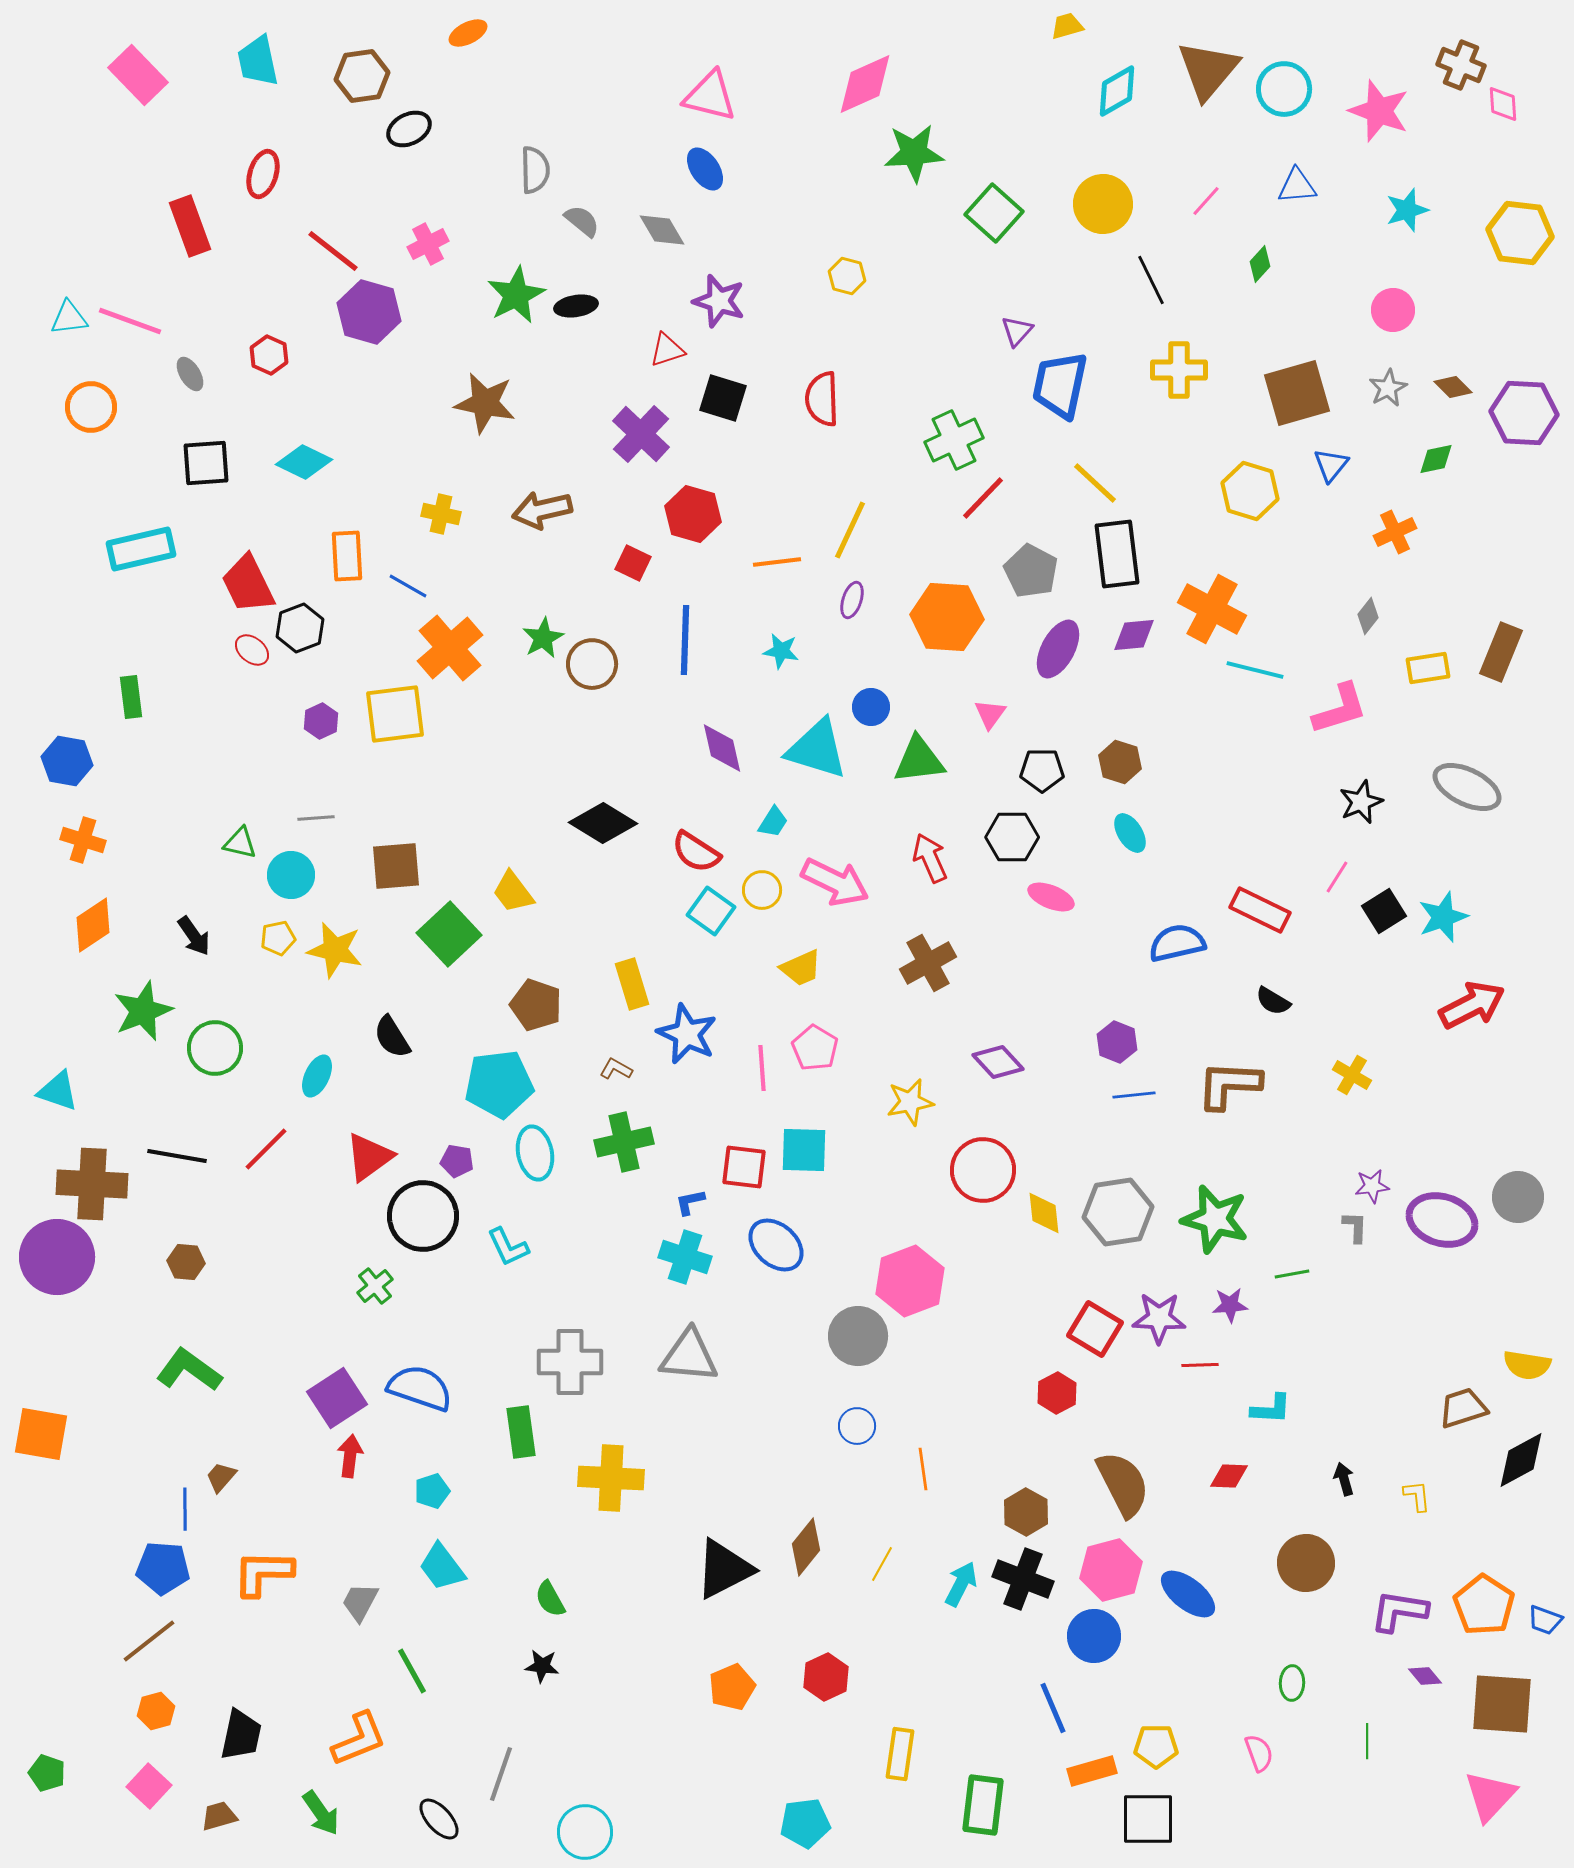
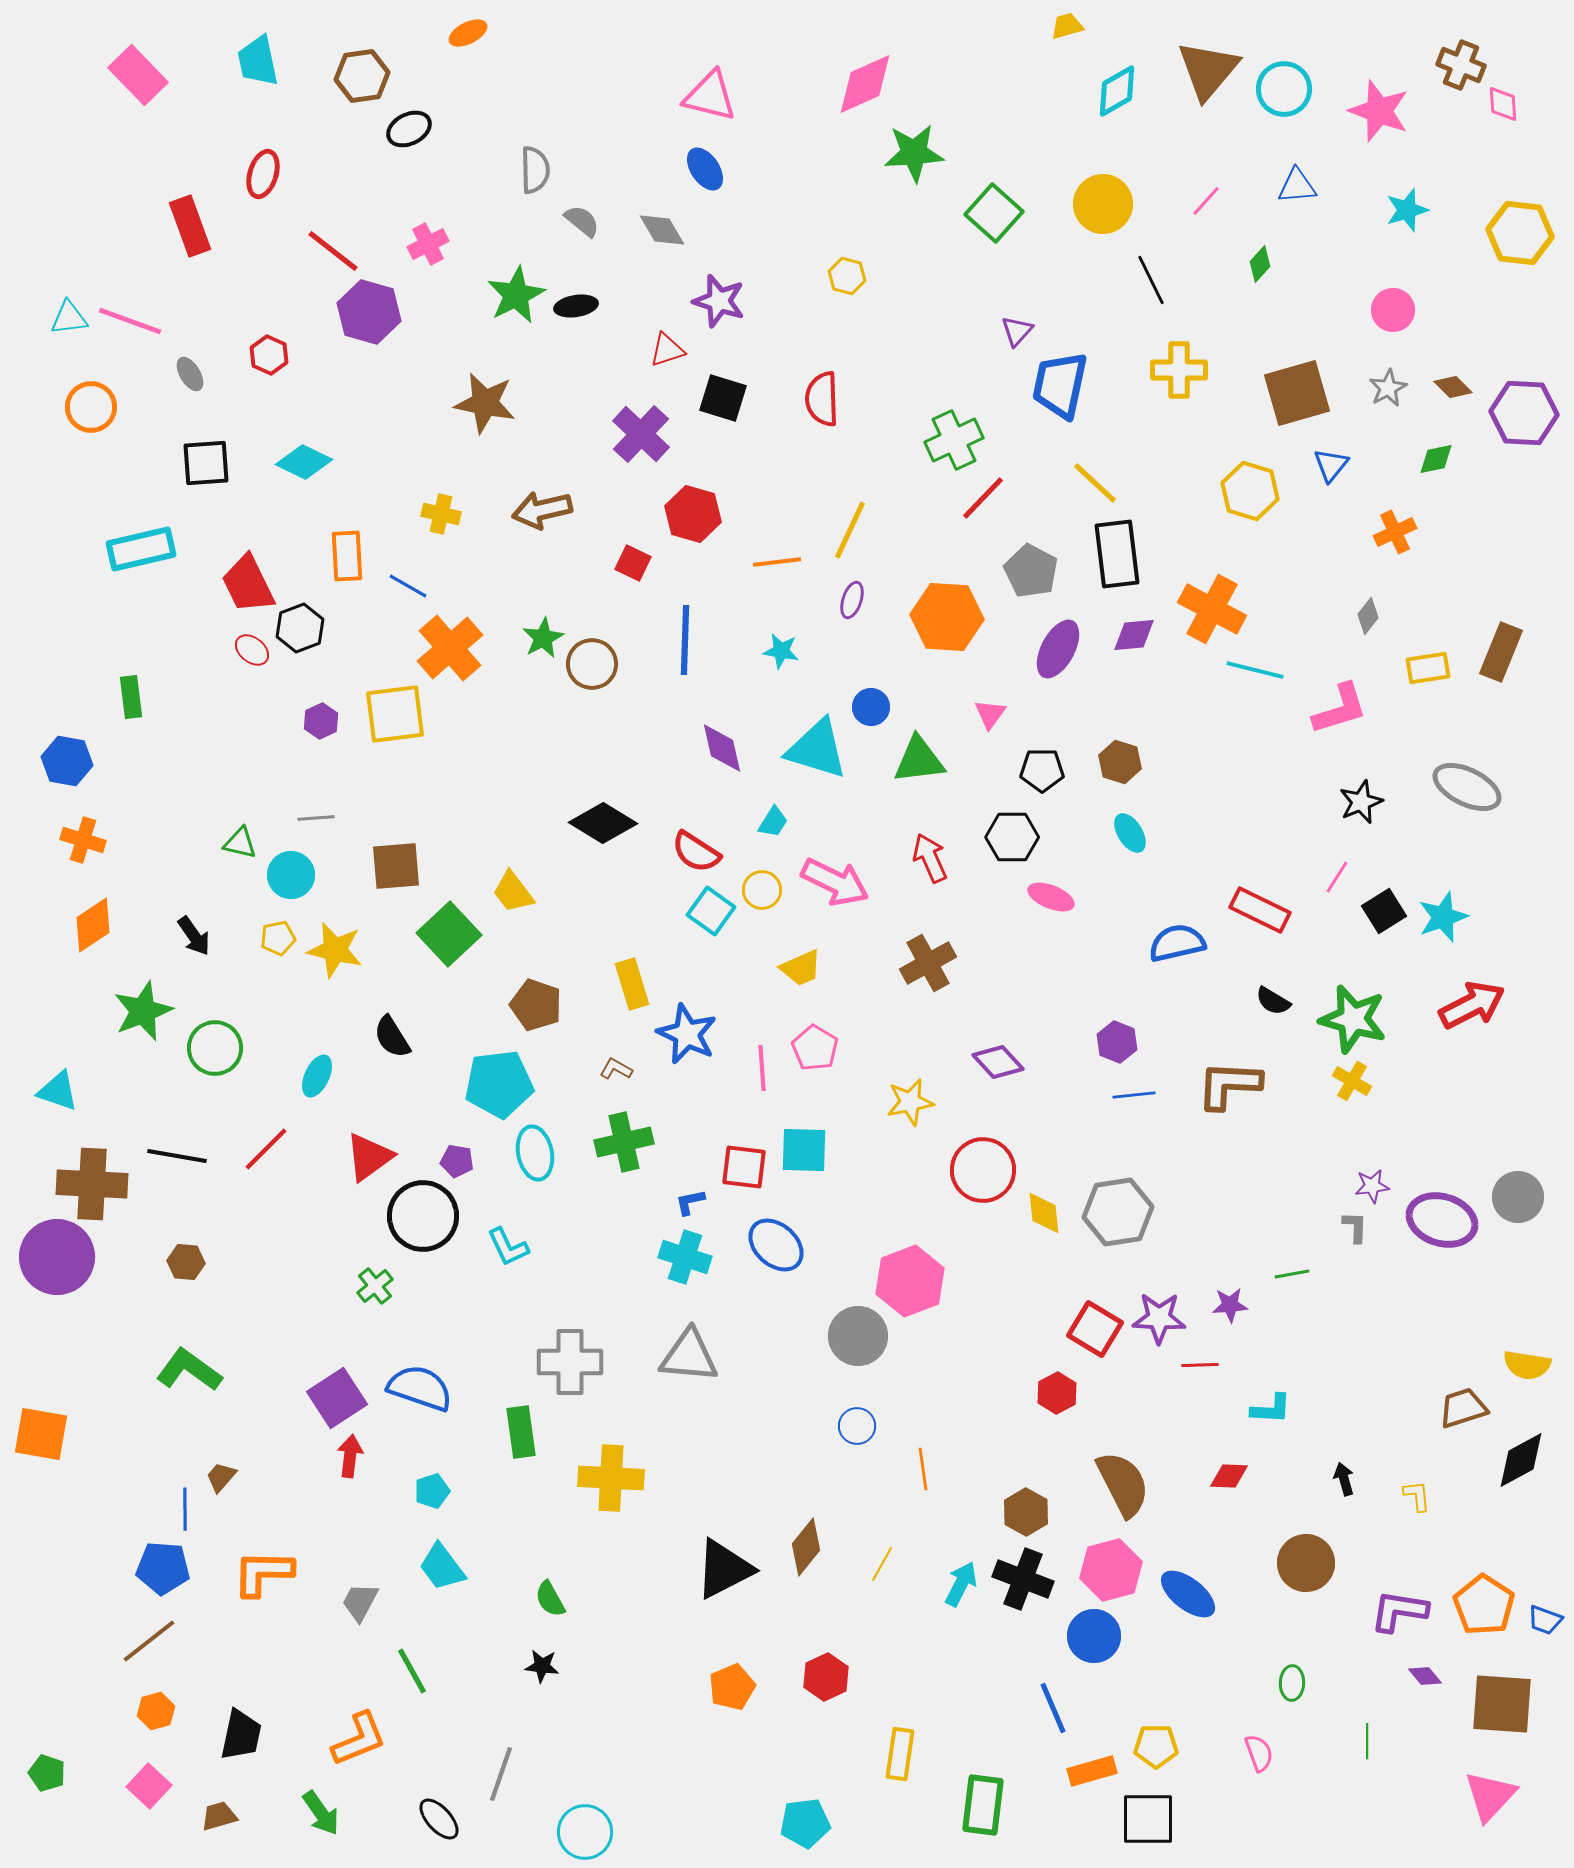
yellow cross at (1352, 1075): moved 6 px down
green star at (1215, 1219): moved 138 px right, 200 px up
